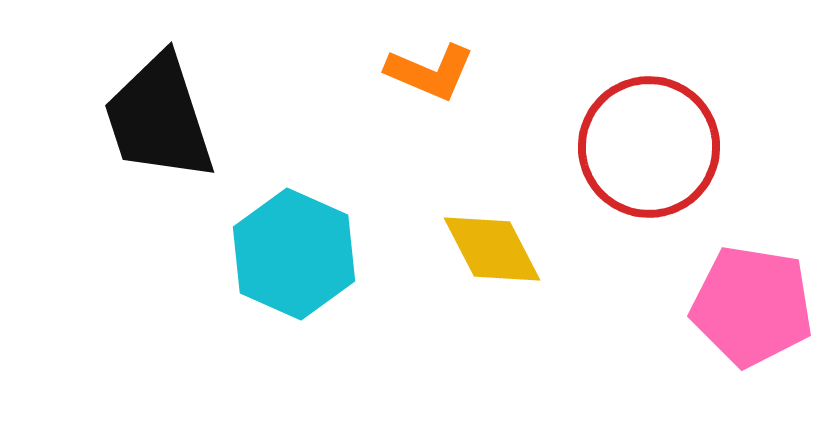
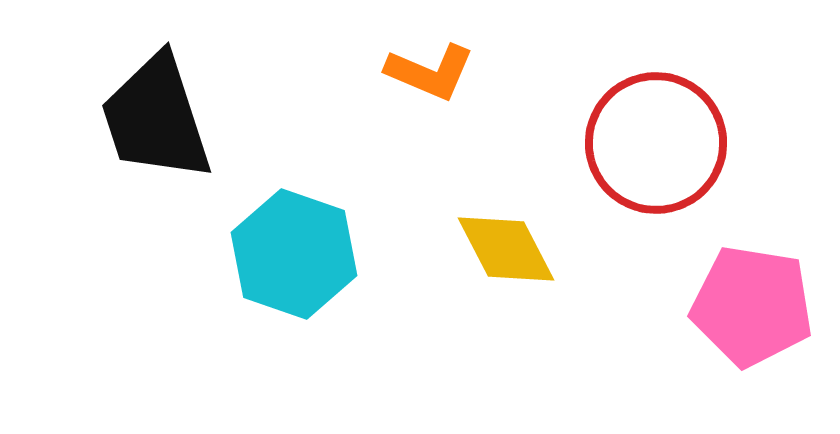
black trapezoid: moved 3 px left
red circle: moved 7 px right, 4 px up
yellow diamond: moved 14 px right
cyan hexagon: rotated 5 degrees counterclockwise
